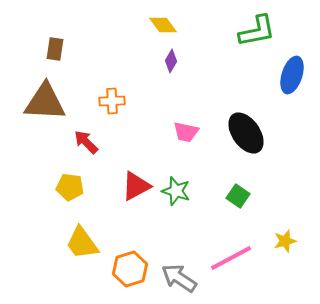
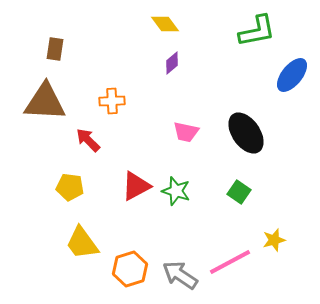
yellow diamond: moved 2 px right, 1 px up
purple diamond: moved 1 px right, 2 px down; rotated 20 degrees clockwise
blue ellipse: rotated 21 degrees clockwise
red arrow: moved 2 px right, 2 px up
green square: moved 1 px right, 4 px up
yellow star: moved 11 px left, 1 px up
pink line: moved 1 px left, 4 px down
gray arrow: moved 1 px right, 3 px up
